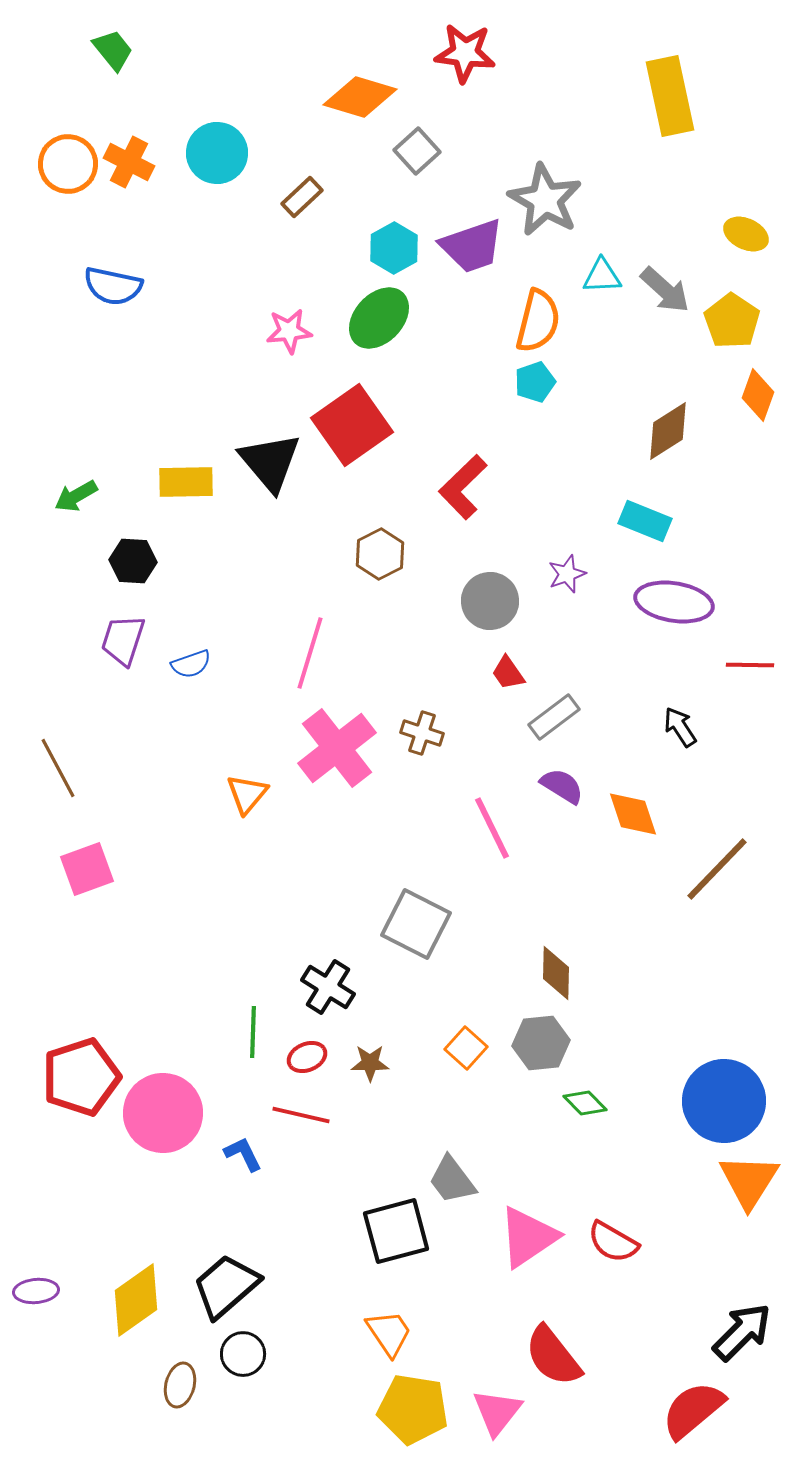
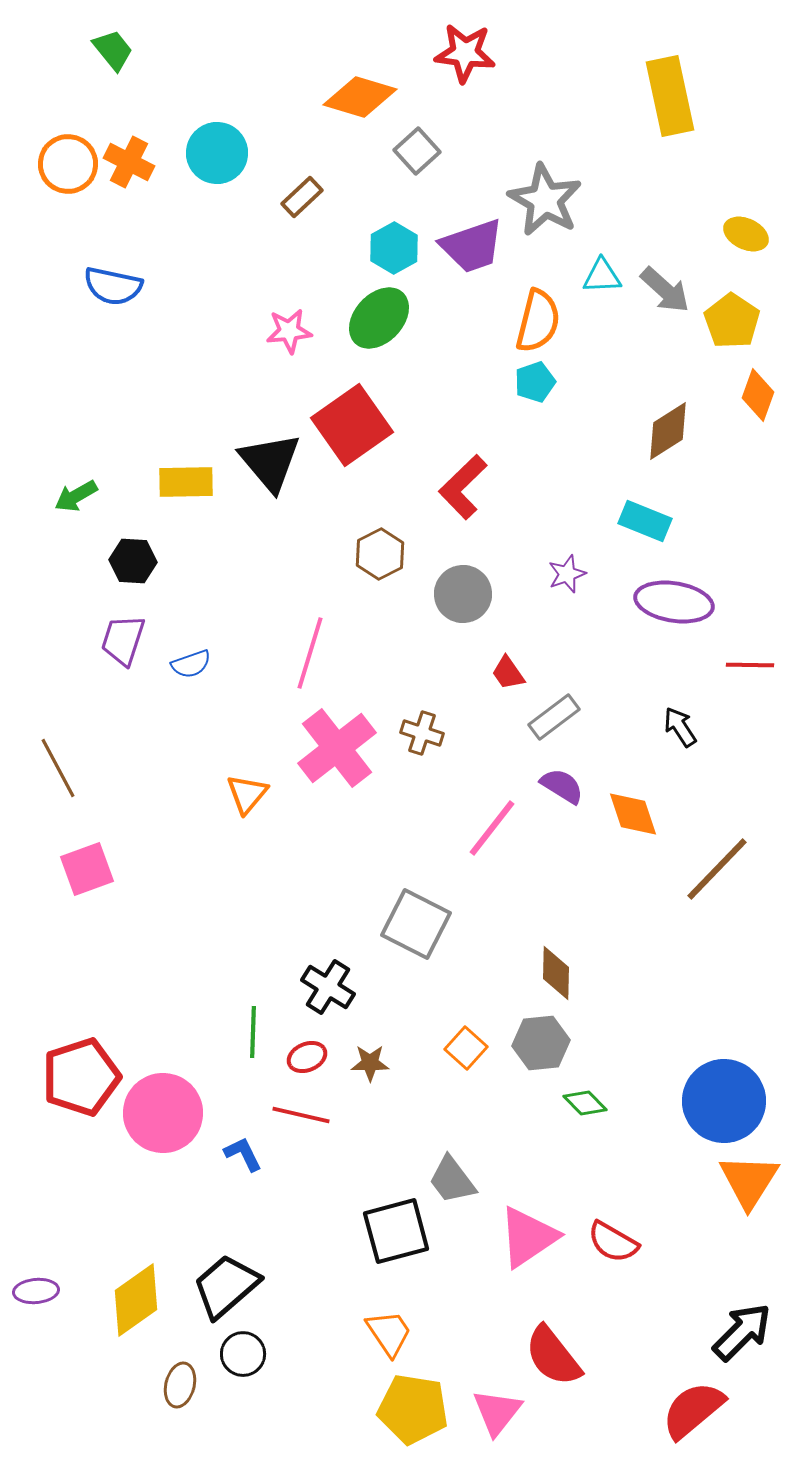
gray circle at (490, 601): moved 27 px left, 7 px up
pink line at (492, 828): rotated 64 degrees clockwise
